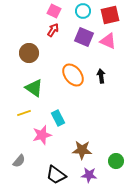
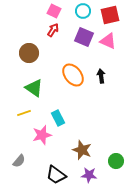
brown star: rotated 18 degrees clockwise
